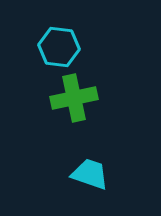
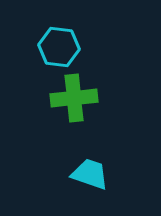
green cross: rotated 6 degrees clockwise
